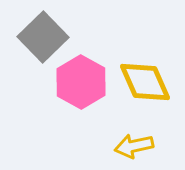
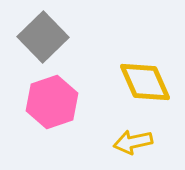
pink hexagon: moved 29 px left, 20 px down; rotated 12 degrees clockwise
yellow arrow: moved 1 px left, 4 px up
